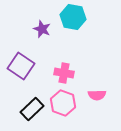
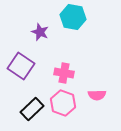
purple star: moved 2 px left, 3 px down
